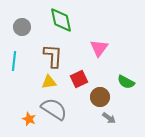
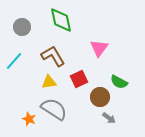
brown L-shape: rotated 35 degrees counterclockwise
cyan line: rotated 36 degrees clockwise
green semicircle: moved 7 px left
